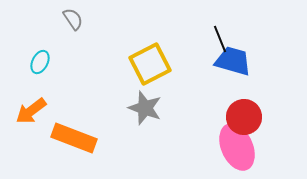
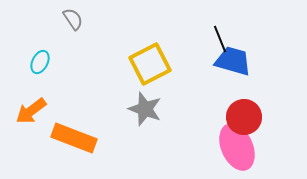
gray star: moved 1 px down
